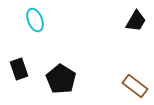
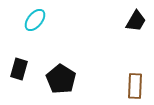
cyan ellipse: rotated 60 degrees clockwise
black rectangle: rotated 35 degrees clockwise
brown rectangle: rotated 55 degrees clockwise
